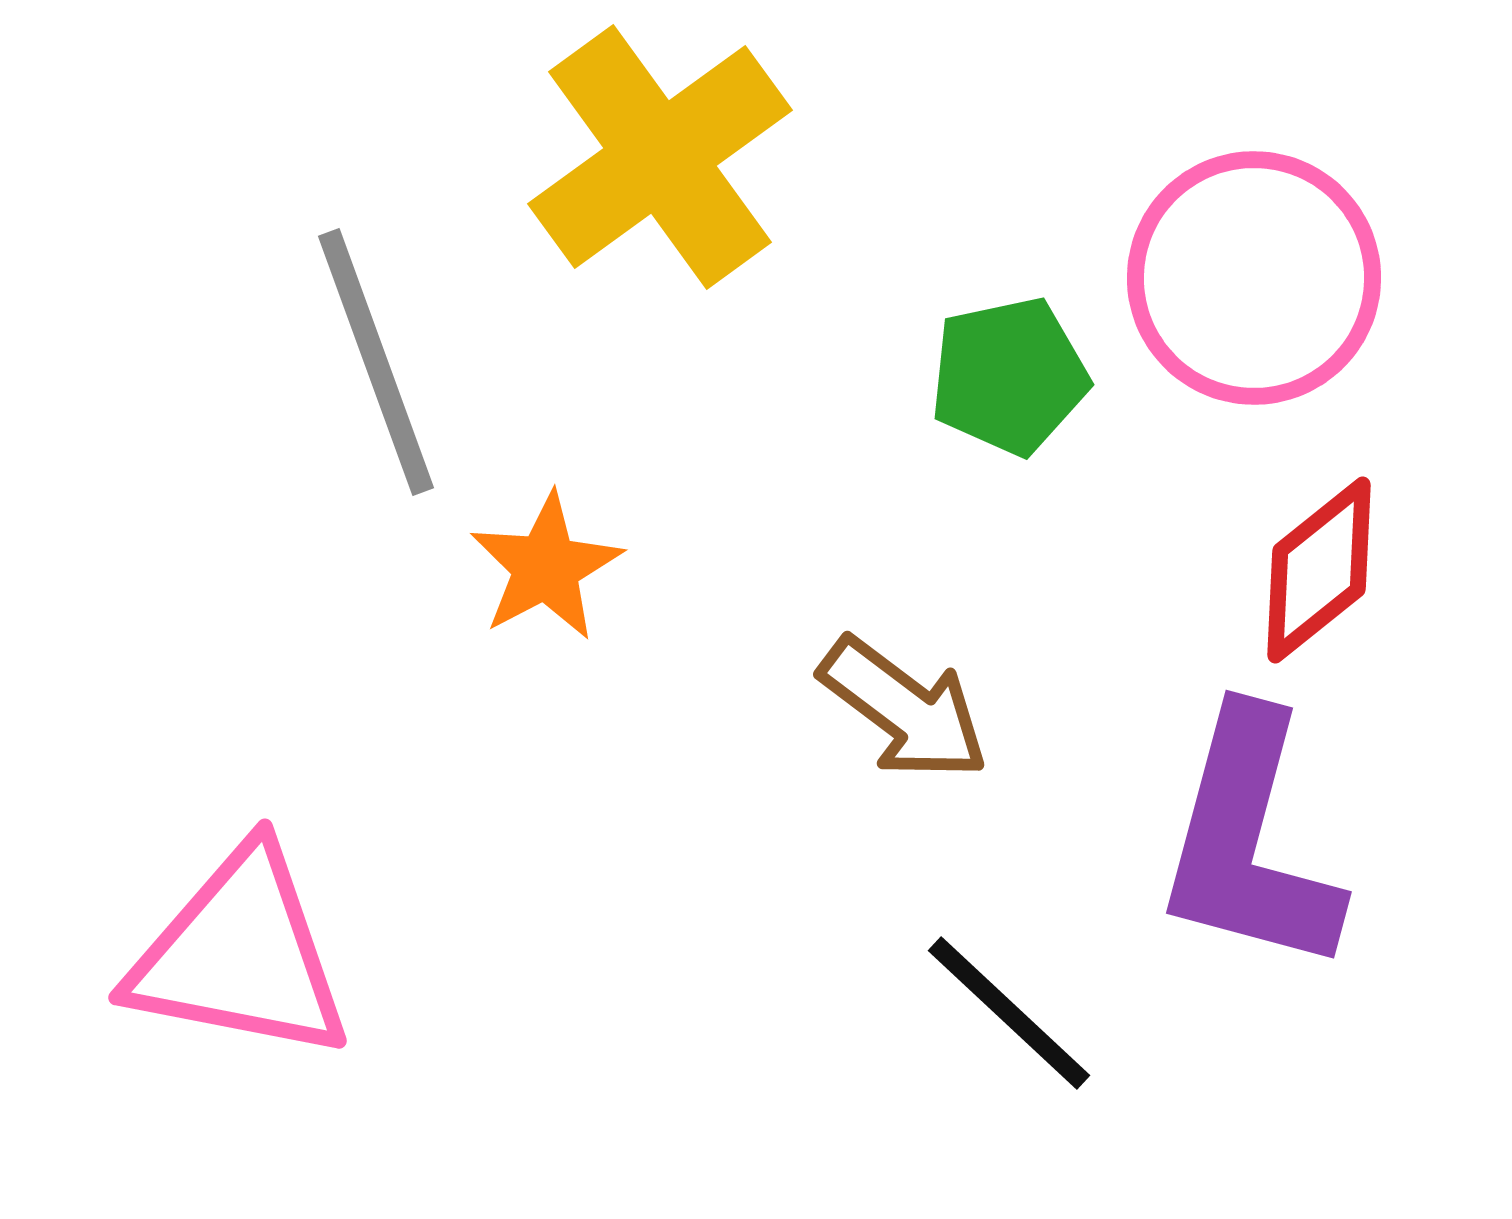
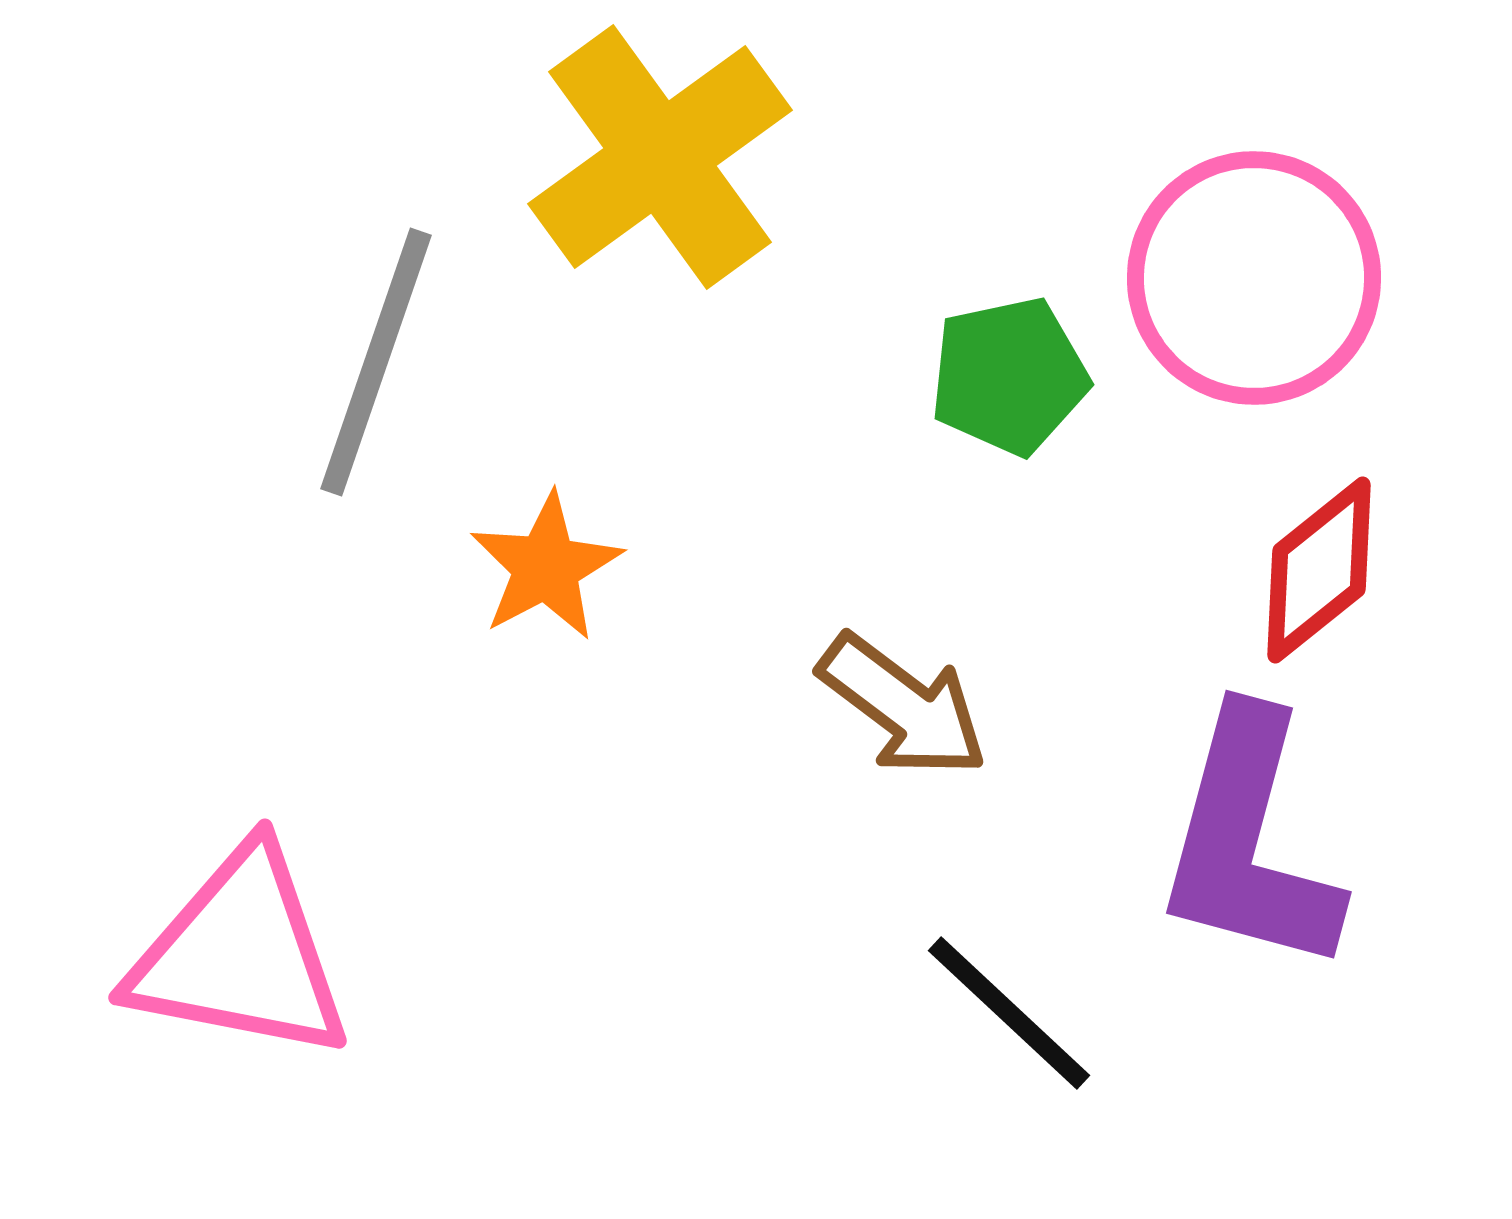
gray line: rotated 39 degrees clockwise
brown arrow: moved 1 px left, 3 px up
